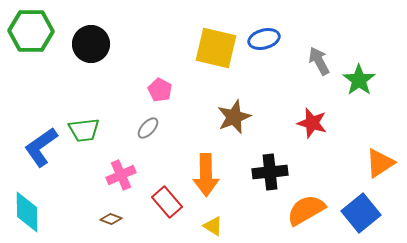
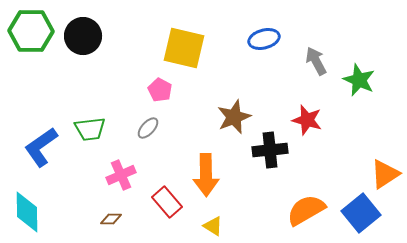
black circle: moved 8 px left, 8 px up
yellow square: moved 32 px left
gray arrow: moved 3 px left
green star: rotated 12 degrees counterclockwise
red star: moved 5 px left, 3 px up
green trapezoid: moved 6 px right, 1 px up
orange triangle: moved 5 px right, 11 px down
black cross: moved 22 px up
brown diamond: rotated 20 degrees counterclockwise
